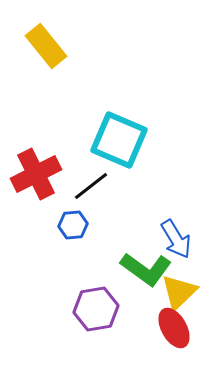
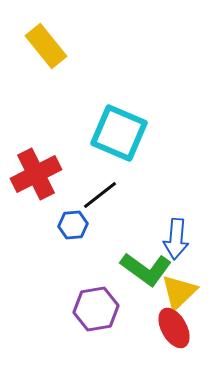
cyan square: moved 7 px up
black line: moved 9 px right, 9 px down
blue arrow: rotated 36 degrees clockwise
